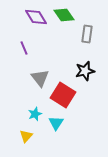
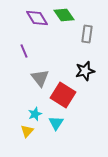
purple diamond: moved 1 px right, 1 px down
purple line: moved 3 px down
yellow triangle: moved 1 px right, 5 px up
